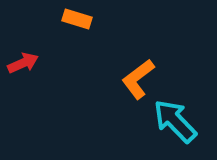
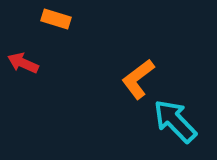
orange rectangle: moved 21 px left
red arrow: rotated 132 degrees counterclockwise
